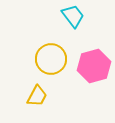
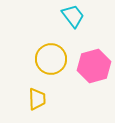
yellow trapezoid: moved 3 px down; rotated 30 degrees counterclockwise
